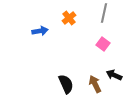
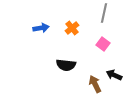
orange cross: moved 3 px right, 10 px down
blue arrow: moved 1 px right, 3 px up
black semicircle: moved 19 px up; rotated 120 degrees clockwise
